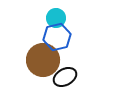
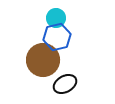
black ellipse: moved 7 px down
